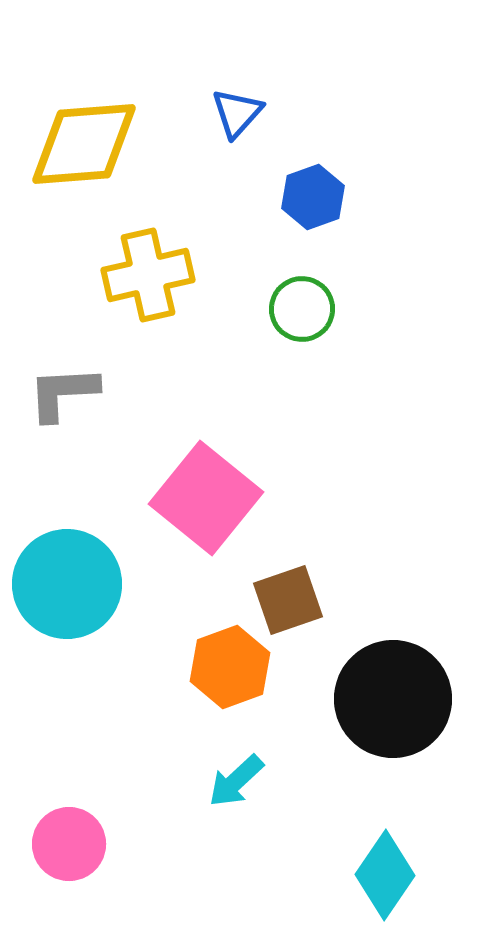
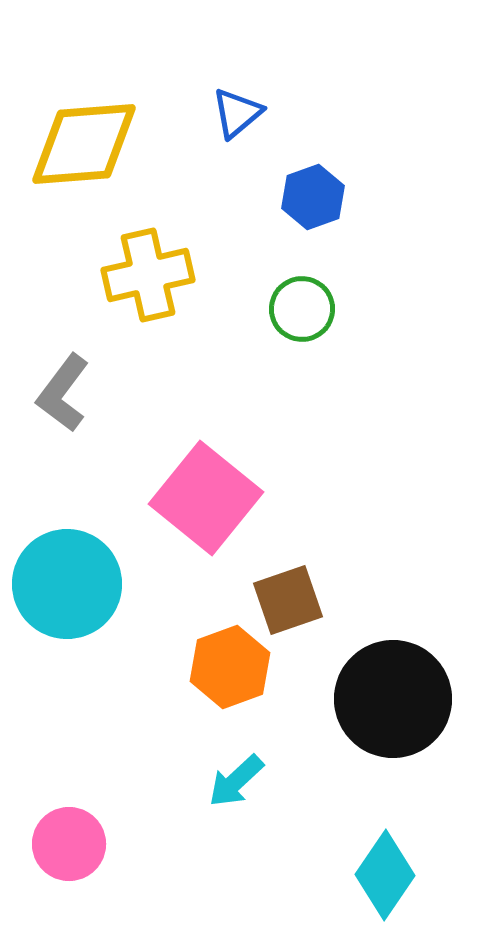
blue triangle: rotated 8 degrees clockwise
gray L-shape: rotated 50 degrees counterclockwise
